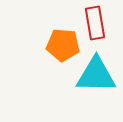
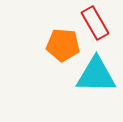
red rectangle: rotated 20 degrees counterclockwise
